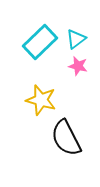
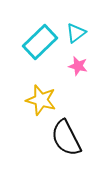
cyan triangle: moved 6 px up
